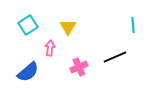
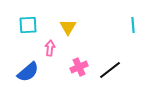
cyan square: rotated 30 degrees clockwise
black line: moved 5 px left, 13 px down; rotated 15 degrees counterclockwise
